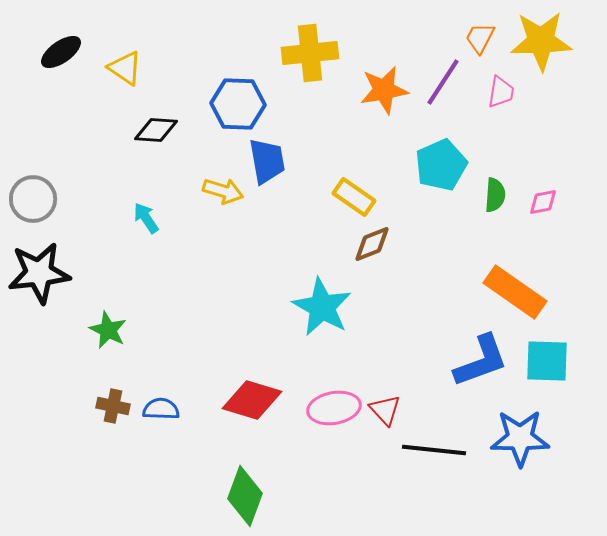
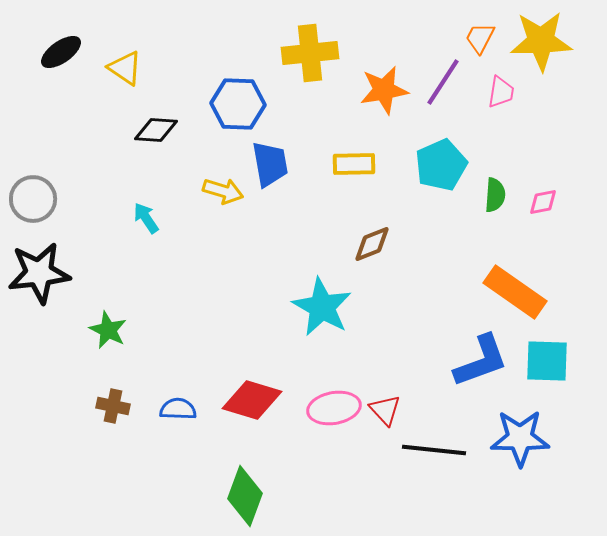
blue trapezoid: moved 3 px right, 3 px down
yellow rectangle: moved 33 px up; rotated 36 degrees counterclockwise
blue semicircle: moved 17 px right
